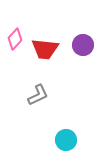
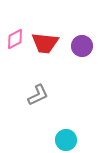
pink diamond: rotated 20 degrees clockwise
purple circle: moved 1 px left, 1 px down
red trapezoid: moved 6 px up
